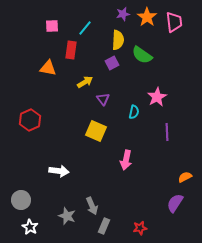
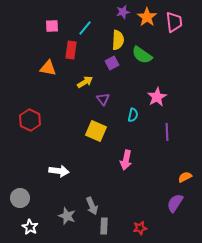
purple star: moved 2 px up
cyan semicircle: moved 1 px left, 3 px down
red hexagon: rotated 10 degrees counterclockwise
gray circle: moved 1 px left, 2 px up
gray rectangle: rotated 21 degrees counterclockwise
